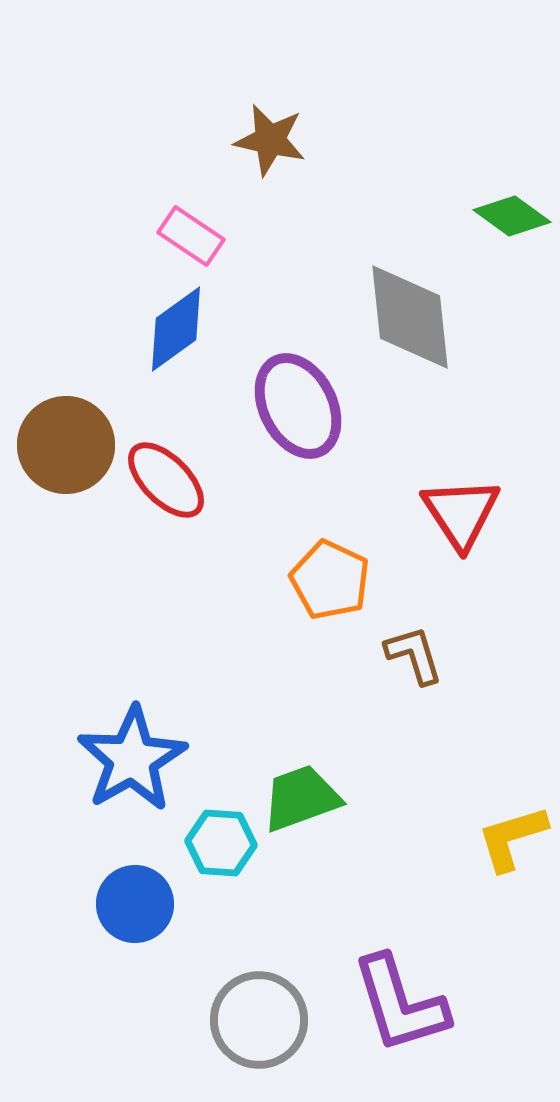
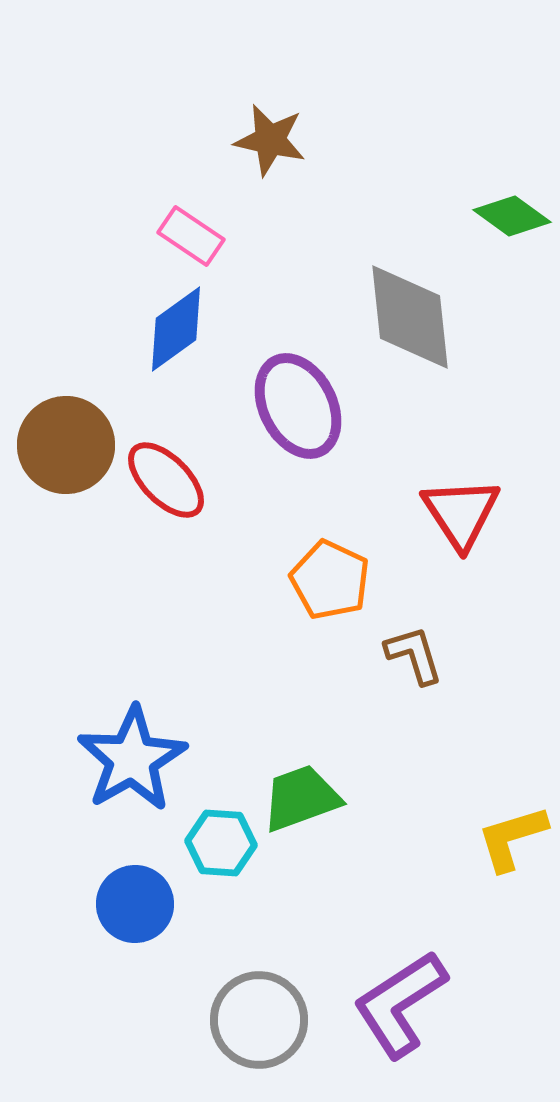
purple L-shape: rotated 74 degrees clockwise
